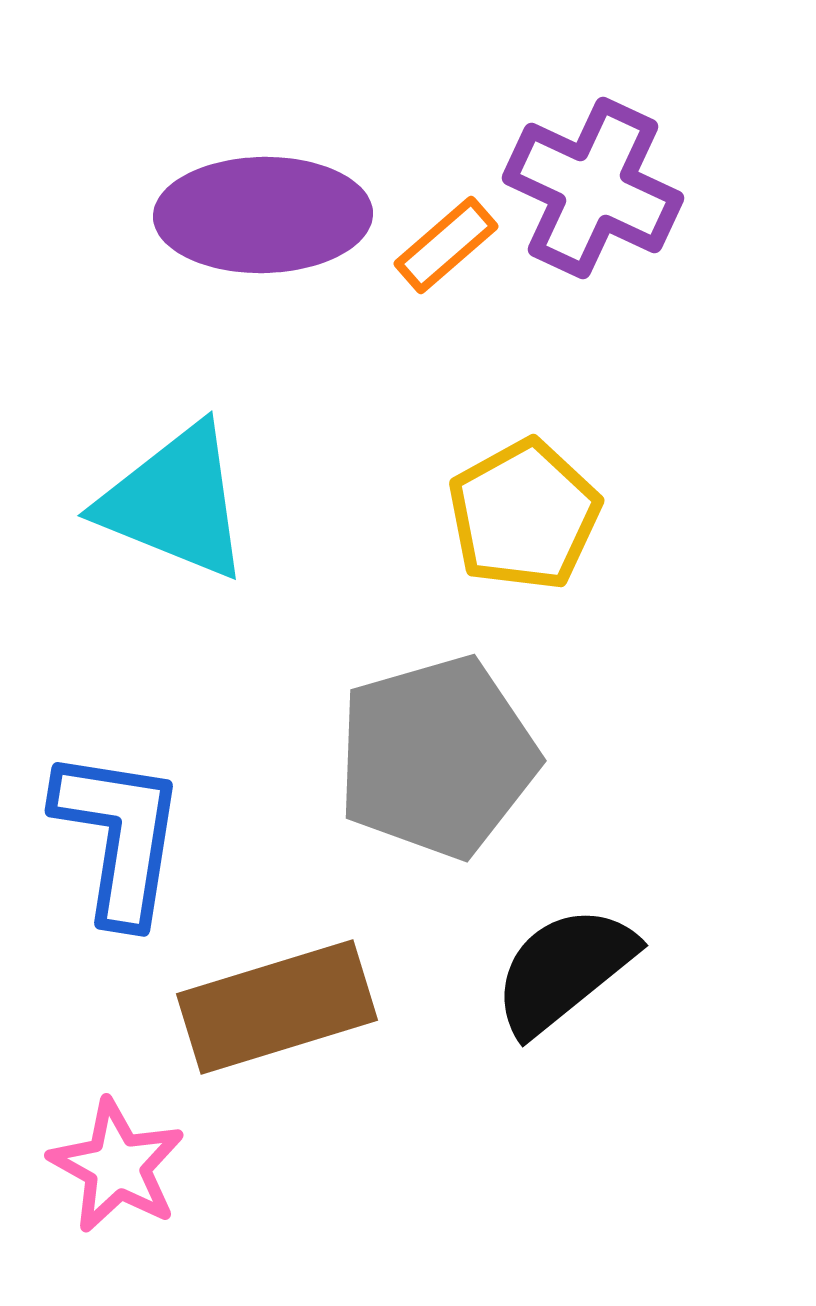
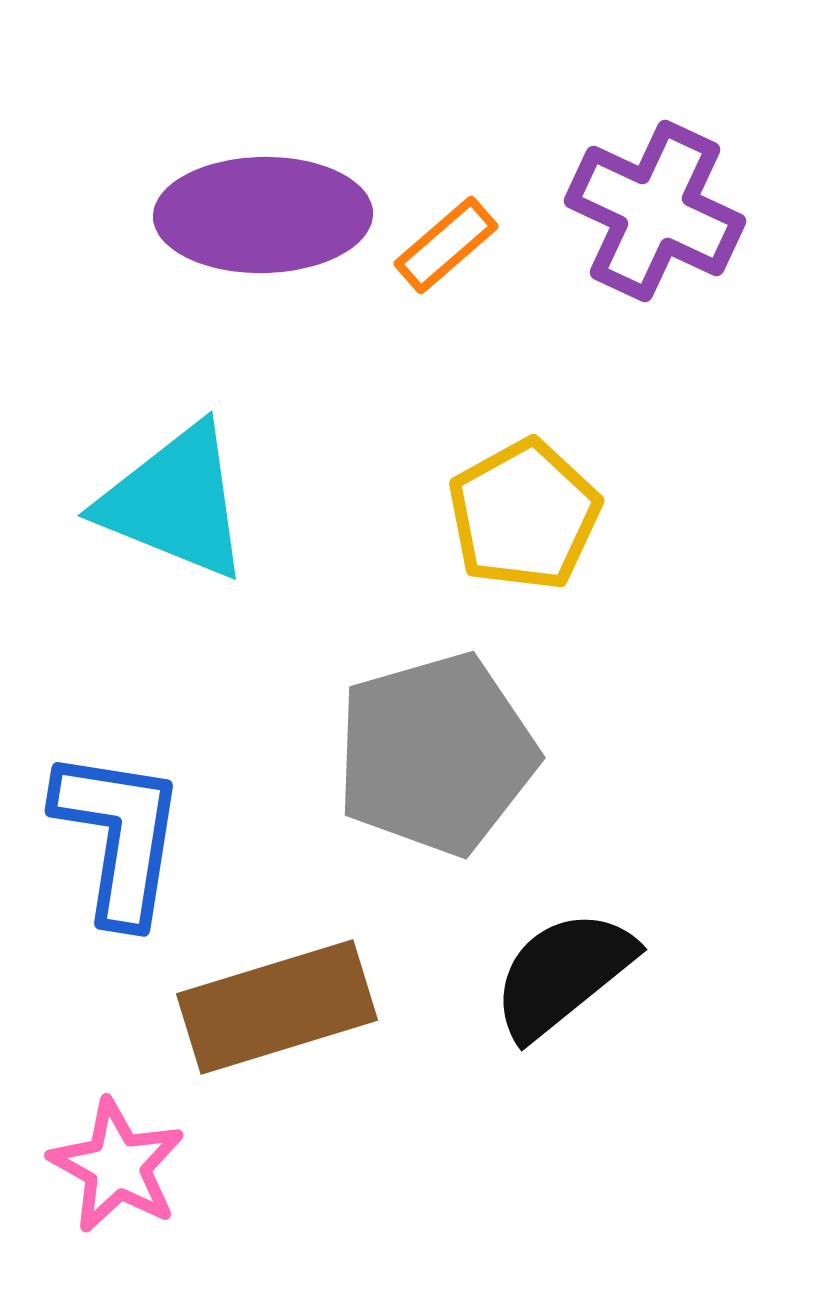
purple cross: moved 62 px right, 23 px down
gray pentagon: moved 1 px left, 3 px up
black semicircle: moved 1 px left, 4 px down
